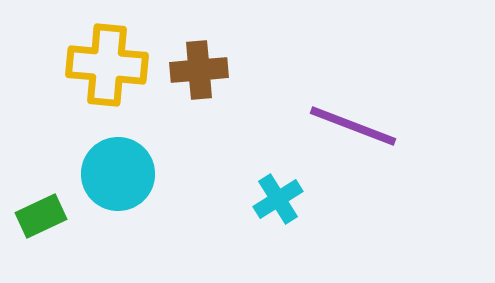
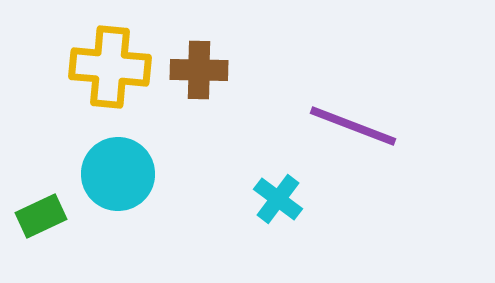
yellow cross: moved 3 px right, 2 px down
brown cross: rotated 6 degrees clockwise
cyan cross: rotated 21 degrees counterclockwise
